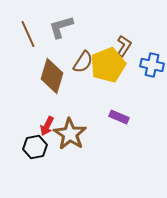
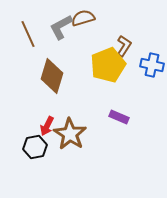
gray L-shape: rotated 12 degrees counterclockwise
brown semicircle: moved 44 px up; rotated 140 degrees counterclockwise
